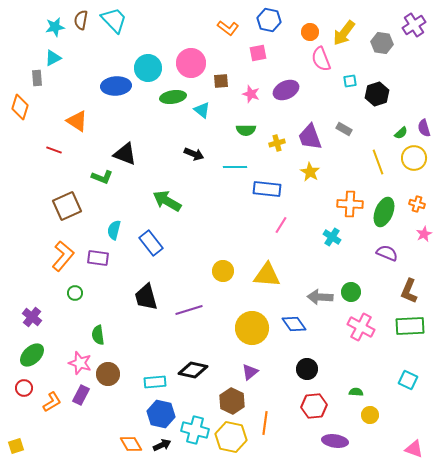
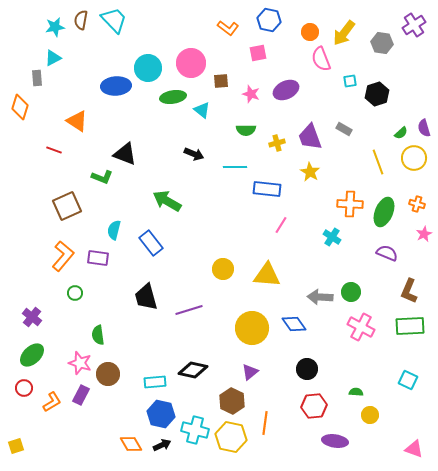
yellow circle at (223, 271): moved 2 px up
